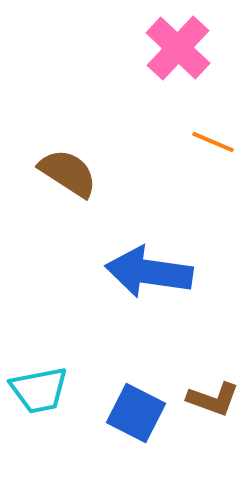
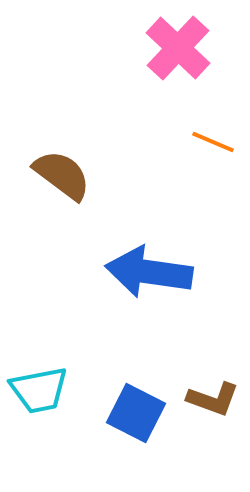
brown semicircle: moved 6 px left, 2 px down; rotated 4 degrees clockwise
